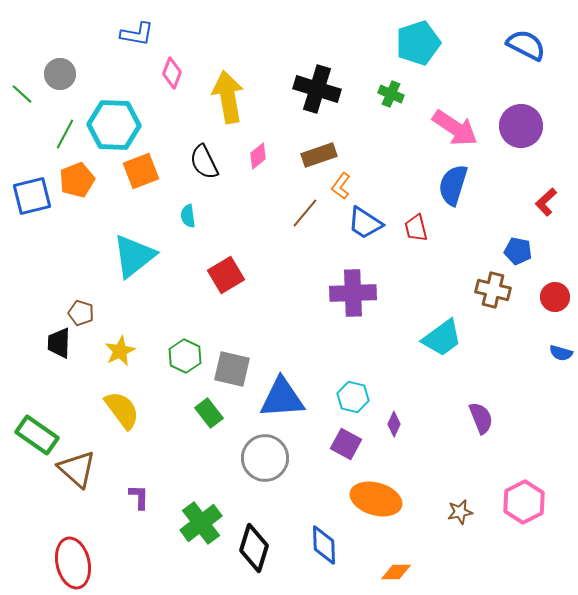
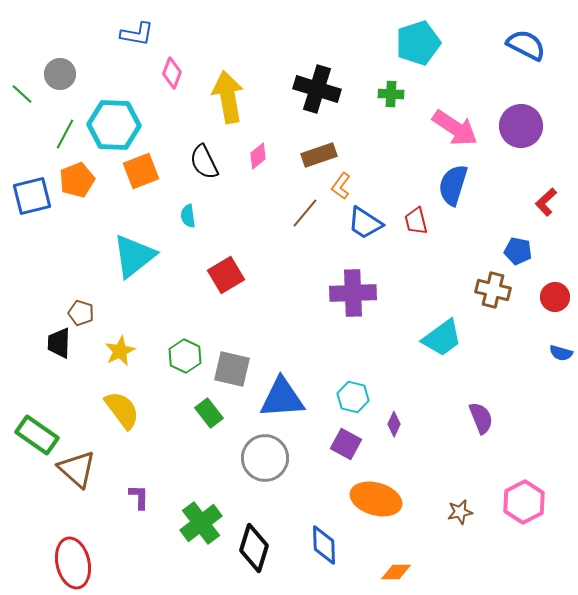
green cross at (391, 94): rotated 20 degrees counterclockwise
red trapezoid at (416, 228): moved 7 px up
